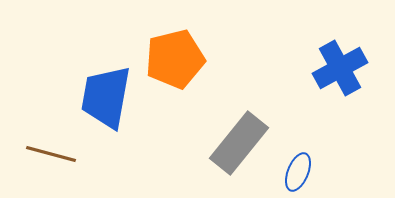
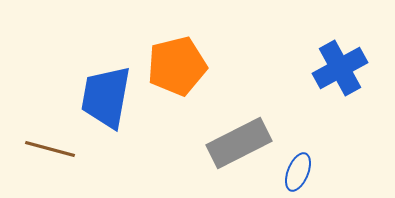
orange pentagon: moved 2 px right, 7 px down
gray rectangle: rotated 24 degrees clockwise
brown line: moved 1 px left, 5 px up
